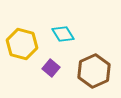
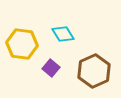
yellow hexagon: rotated 8 degrees counterclockwise
